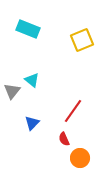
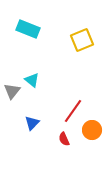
orange circle: moved 12 px right, 28 px up
